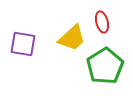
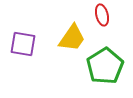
red ellipse: moved 7 px up
yellow trapezoid: rotated 12 degrees counterclockwise
